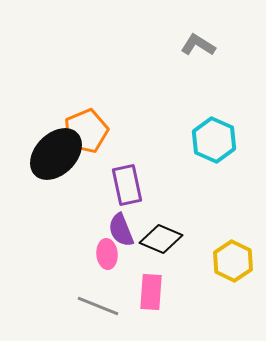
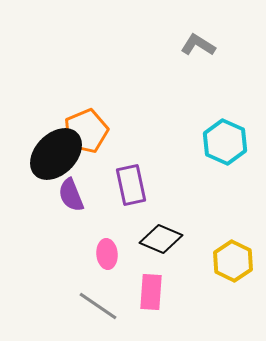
cyan hexagon: moved 11 px right, 2 px down
purple rectangle: moved 4 px right
purple semicircle: moved 50 px left, 35 px up
gray line: rotated 12 degrees clockwise
